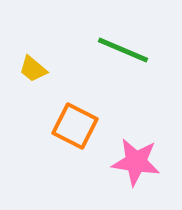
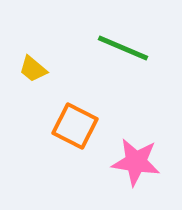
green line: moved 2 px up
